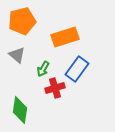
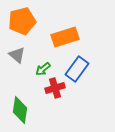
green arrow: rotated 21 degrees clockwise
